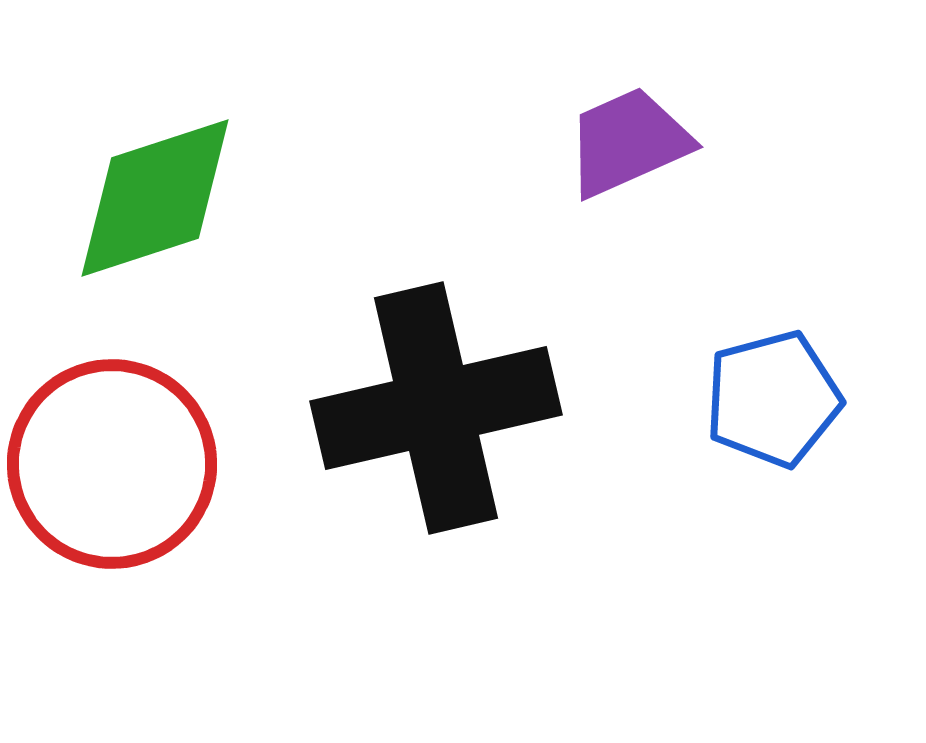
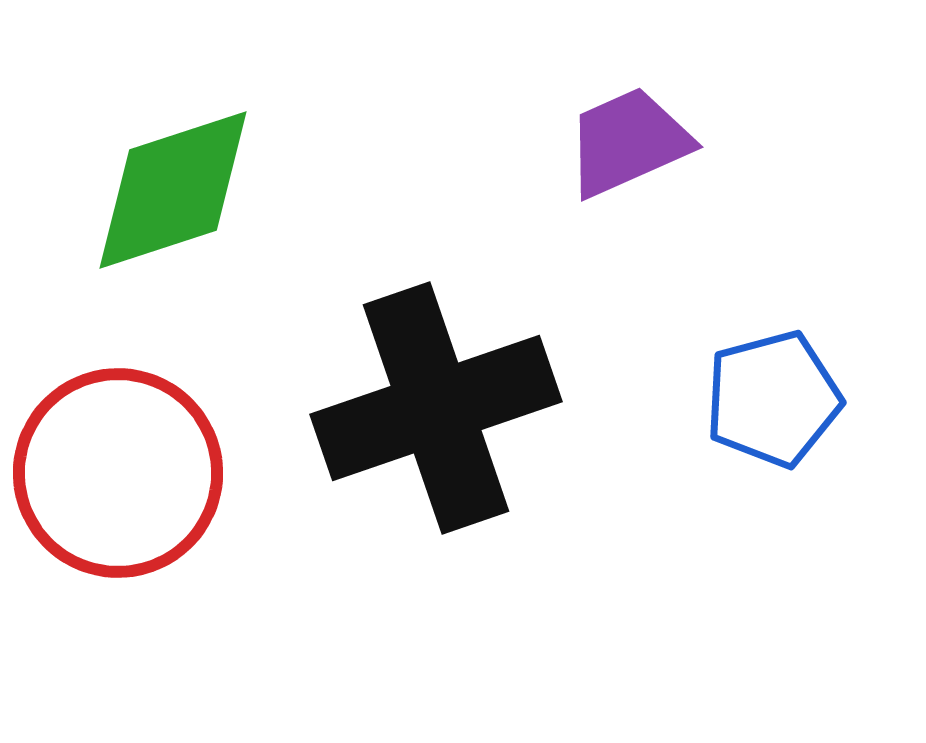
green diamond: moved 18 px right, 8 px up
black cross: rotated 6 degrees counterclockwise
red circle: moved 6 px right, 9 px down
